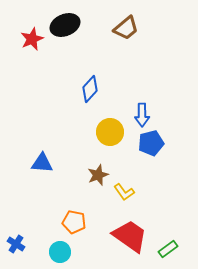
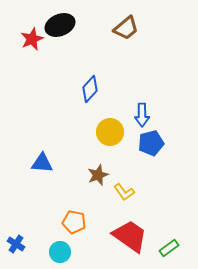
black ellipse: moved 5 px left
green rectangle: moved 1 px right, 1 px up
